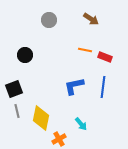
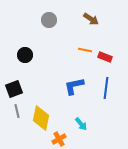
blue line: moved 3 px right, 1 px down
